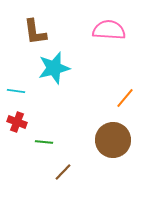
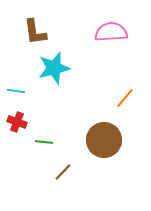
pink semicircle: moved 2 px right, 2 px down; rotated 8 degrees counterclockwise
brown circle: moved 9 px left
